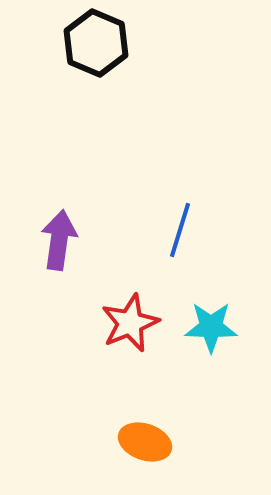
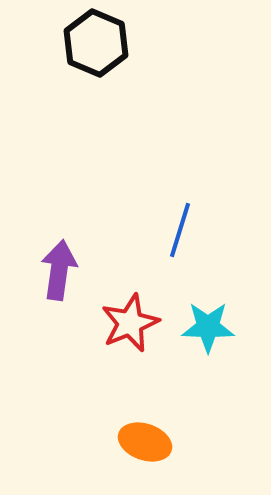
purple arrow: moved 30 px down
cyan star: moved 3 px left
